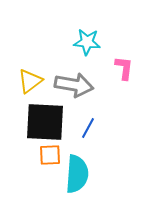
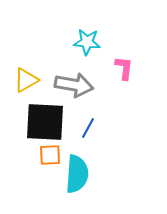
yellow triangle: moved 4 px left, 1 px up; rotated 8 degrees clockwise
